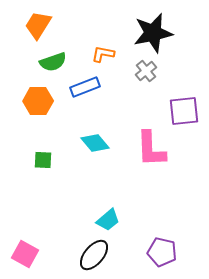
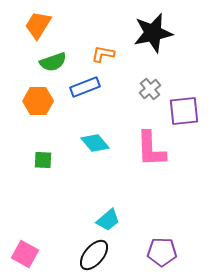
gray cross: moved 4 px right, 18 px down
purple pentagon: rotated 12 degrees counterclockwise
